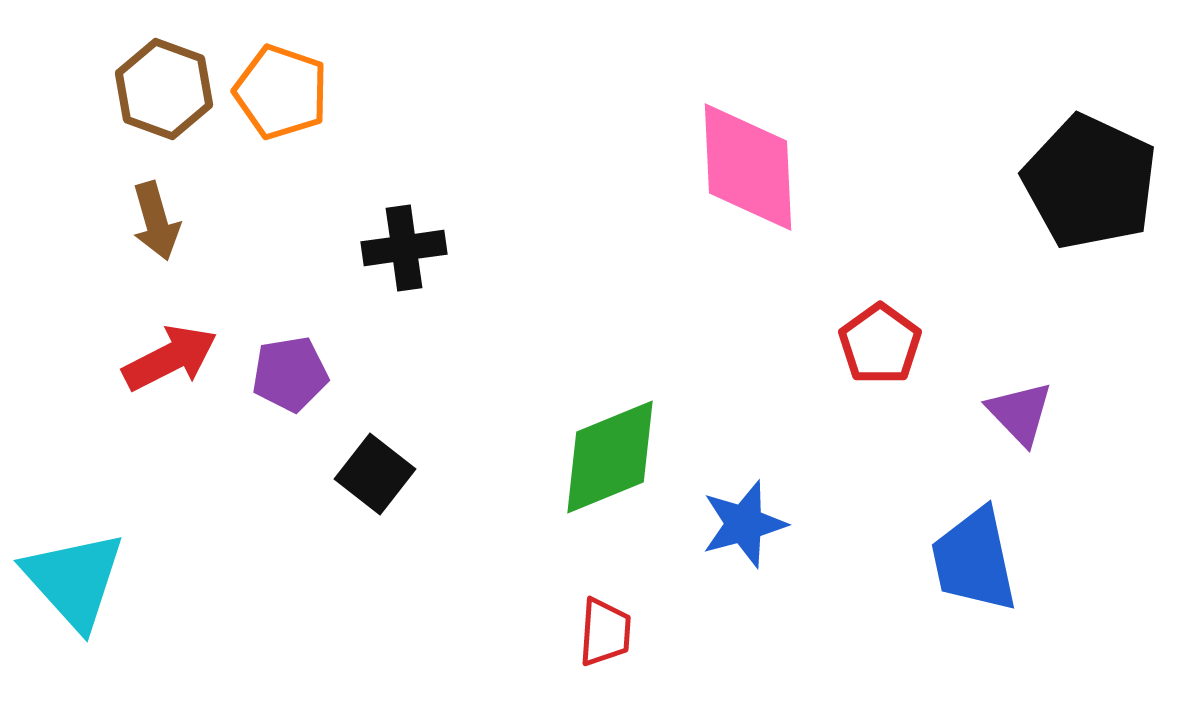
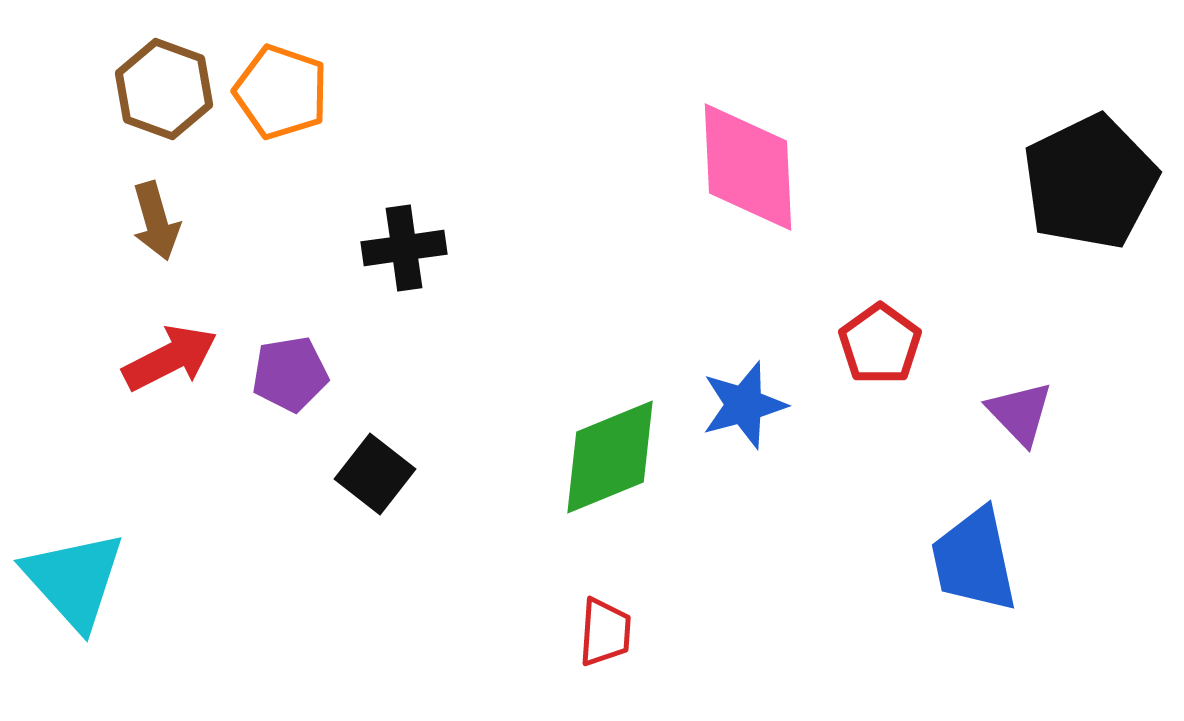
black pentagon: rotated 21 degrees clockwise
blue star: moved 119 px up
